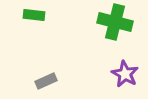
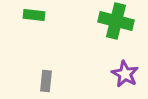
green cross: moved 1 px right, 1 px up
gray rectangle: rotated 60 degrees counterclockwise
